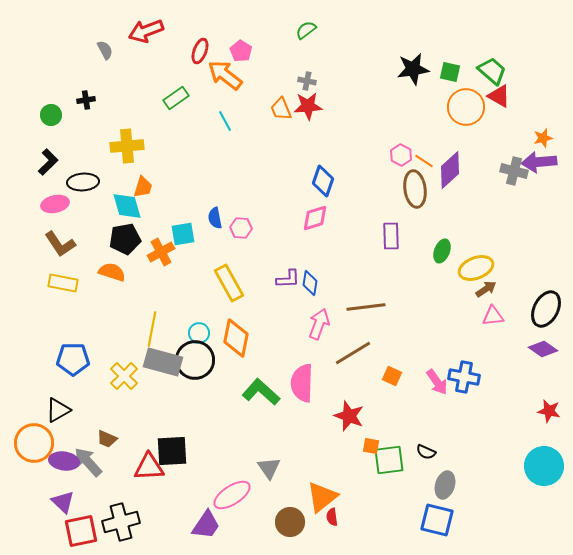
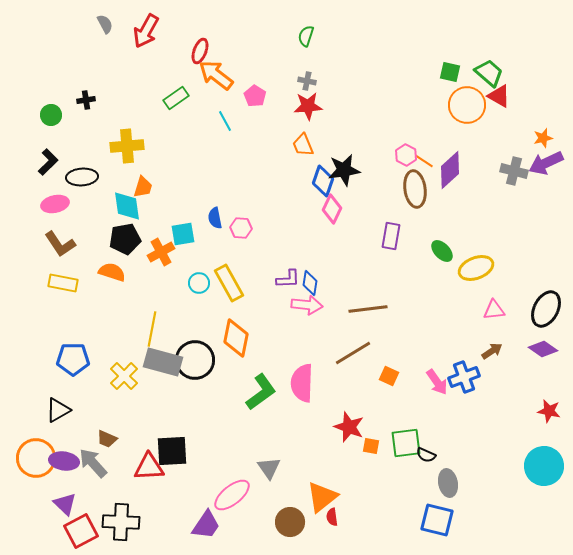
green semicircle at (306, 30): moved 6 px down; rotated 35 degrees counterclockwise
red arrow at (146, 31): rotated 40 degrees counterclockwise
gray semicircle at (105, 50): moved 26 px up
pink pentagon at (241, 51): moved 14 px right, 45 px down
black star at (413, 69): moved 69 px left, 101 px down
green trapezoid at (492, 71): moved 3 px left, 2 px down
orange arrow at (225, 75): moved 9 px left
orange circle at (466, 107): moved 1 px right, 2 px up
orange trapezoid at (281, 109): moved 22 px right, 36 px down
pink hexagon at (401, 155): moved 5 px right
purple arrow at (539, 162): moved 7 px right, 1 px down; rotated 20 degrees counterclockwise
black ellipse at (83, 182): moved 1 px left, 5 px up
cyan diamond at (127, 206): rotated 8 degrees clockwise
pink diamond at (315, 218): moved 17 px right, 9 px up; rotated 48 degrees counterclockwise
purple rectangle at (391, 236): rotated 12 degrees clockwise
green ellipse at (442, 251): rotated 65 degrees counterclockwise
brown arrow at (486, 289): moved 6 px right, 62 px down
brown line at (366, 307): moved 2 px right, 2 px down
pink triangle at (493, 316): moved 1 px right, 6 px up
pink arrow at (319, 324): moved 12 px left, 19 px up; rotated 76 degrees clockwise
cyan circle at (199, 333): moved 50 px up
orange square at (392, 376): moved 3 px left
blue cross at (464, 377): rotated 32 degrees counterclockwise
green L-shape at (261, 392): rotated 102 degrees clockwise
red star at (349, 416): moved 11 px down
orange circle at (34, 443): moved 2 px right, 15 px down
black semicircle at (426, 452): moved 3 px down
green square at (389, 460): moved 17 px right, 17 px up
gray arrow at (88, 462): moved 5 px right, 1 px down
gray ellipse at (445, 485): moved 3 px right, 2 px up; rotated 28 degrees counterclockwise
pink ellipse at (232, 495): rotated 6 degrees counterclockwise
purple triangle at (63, 502): moved 2 px right, 2 px down
black cross at (121, 522): rotated 18 degrees clockwise
red square at (81, 531): rotated 16 degrees counterclockwise
